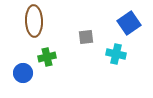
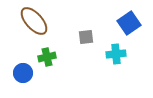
brown ellipse: rotated 40 degrees counterclockwise
cyan cross: rotated 18 degrees counterclockwise
